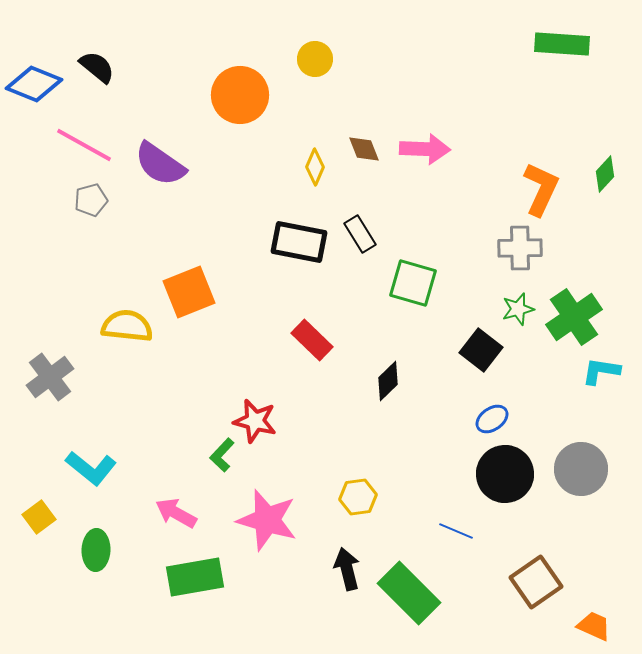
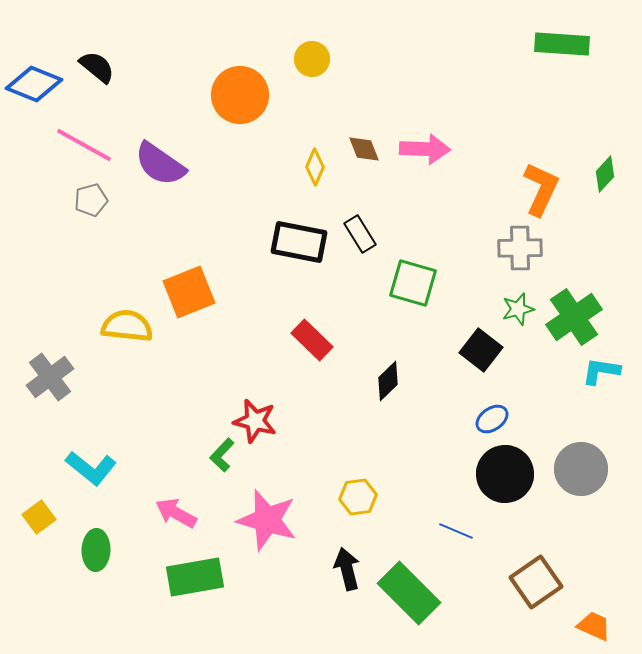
yellow circle at (315, 59): moved 3 px left
